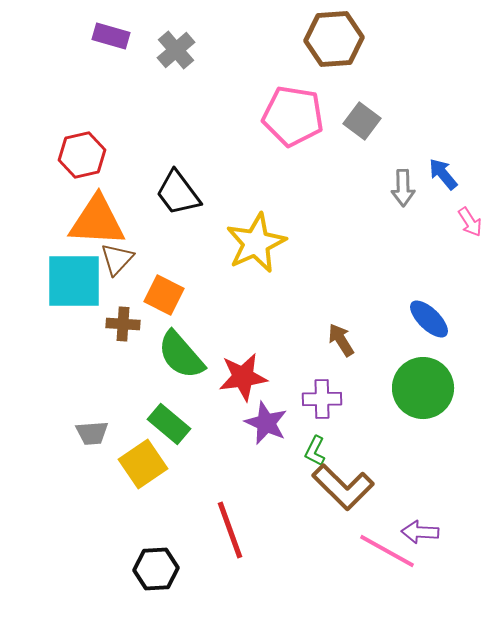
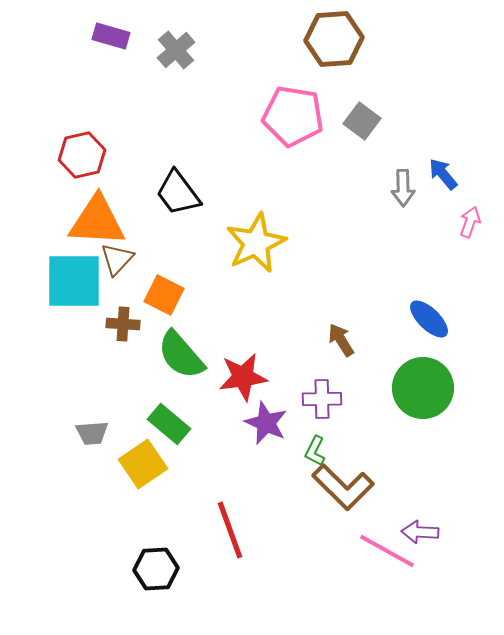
pink arrow: rotated 128 degrees counterclockwise
